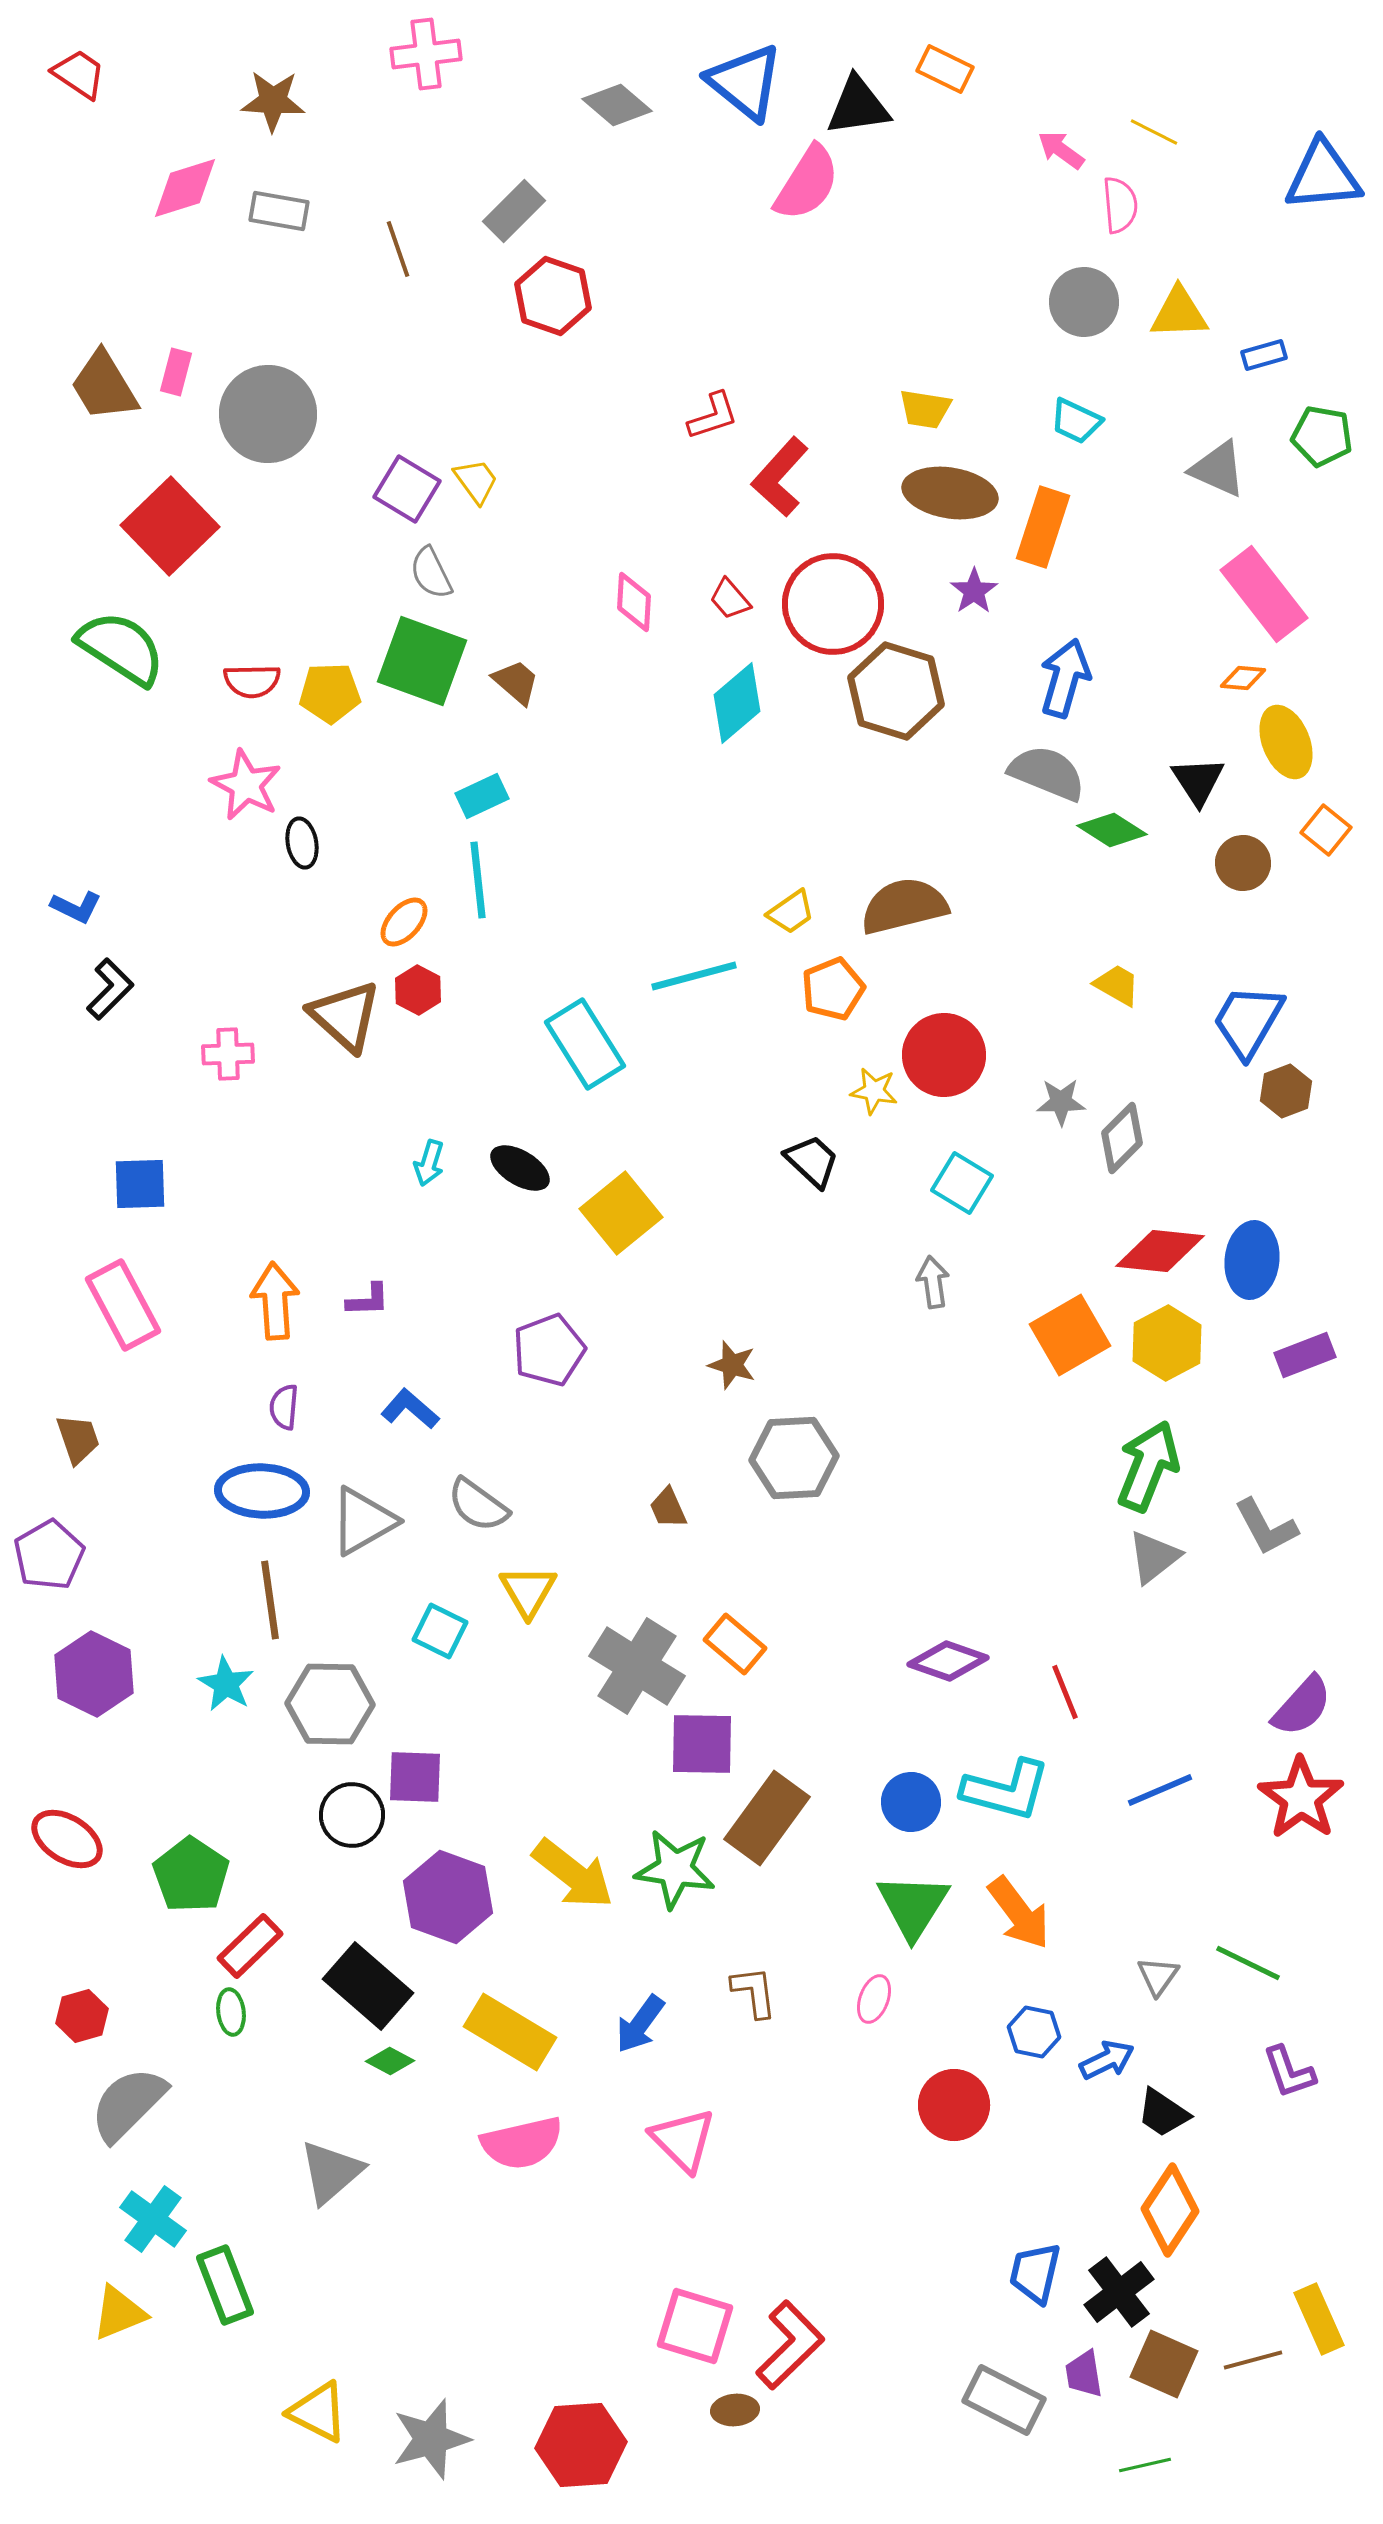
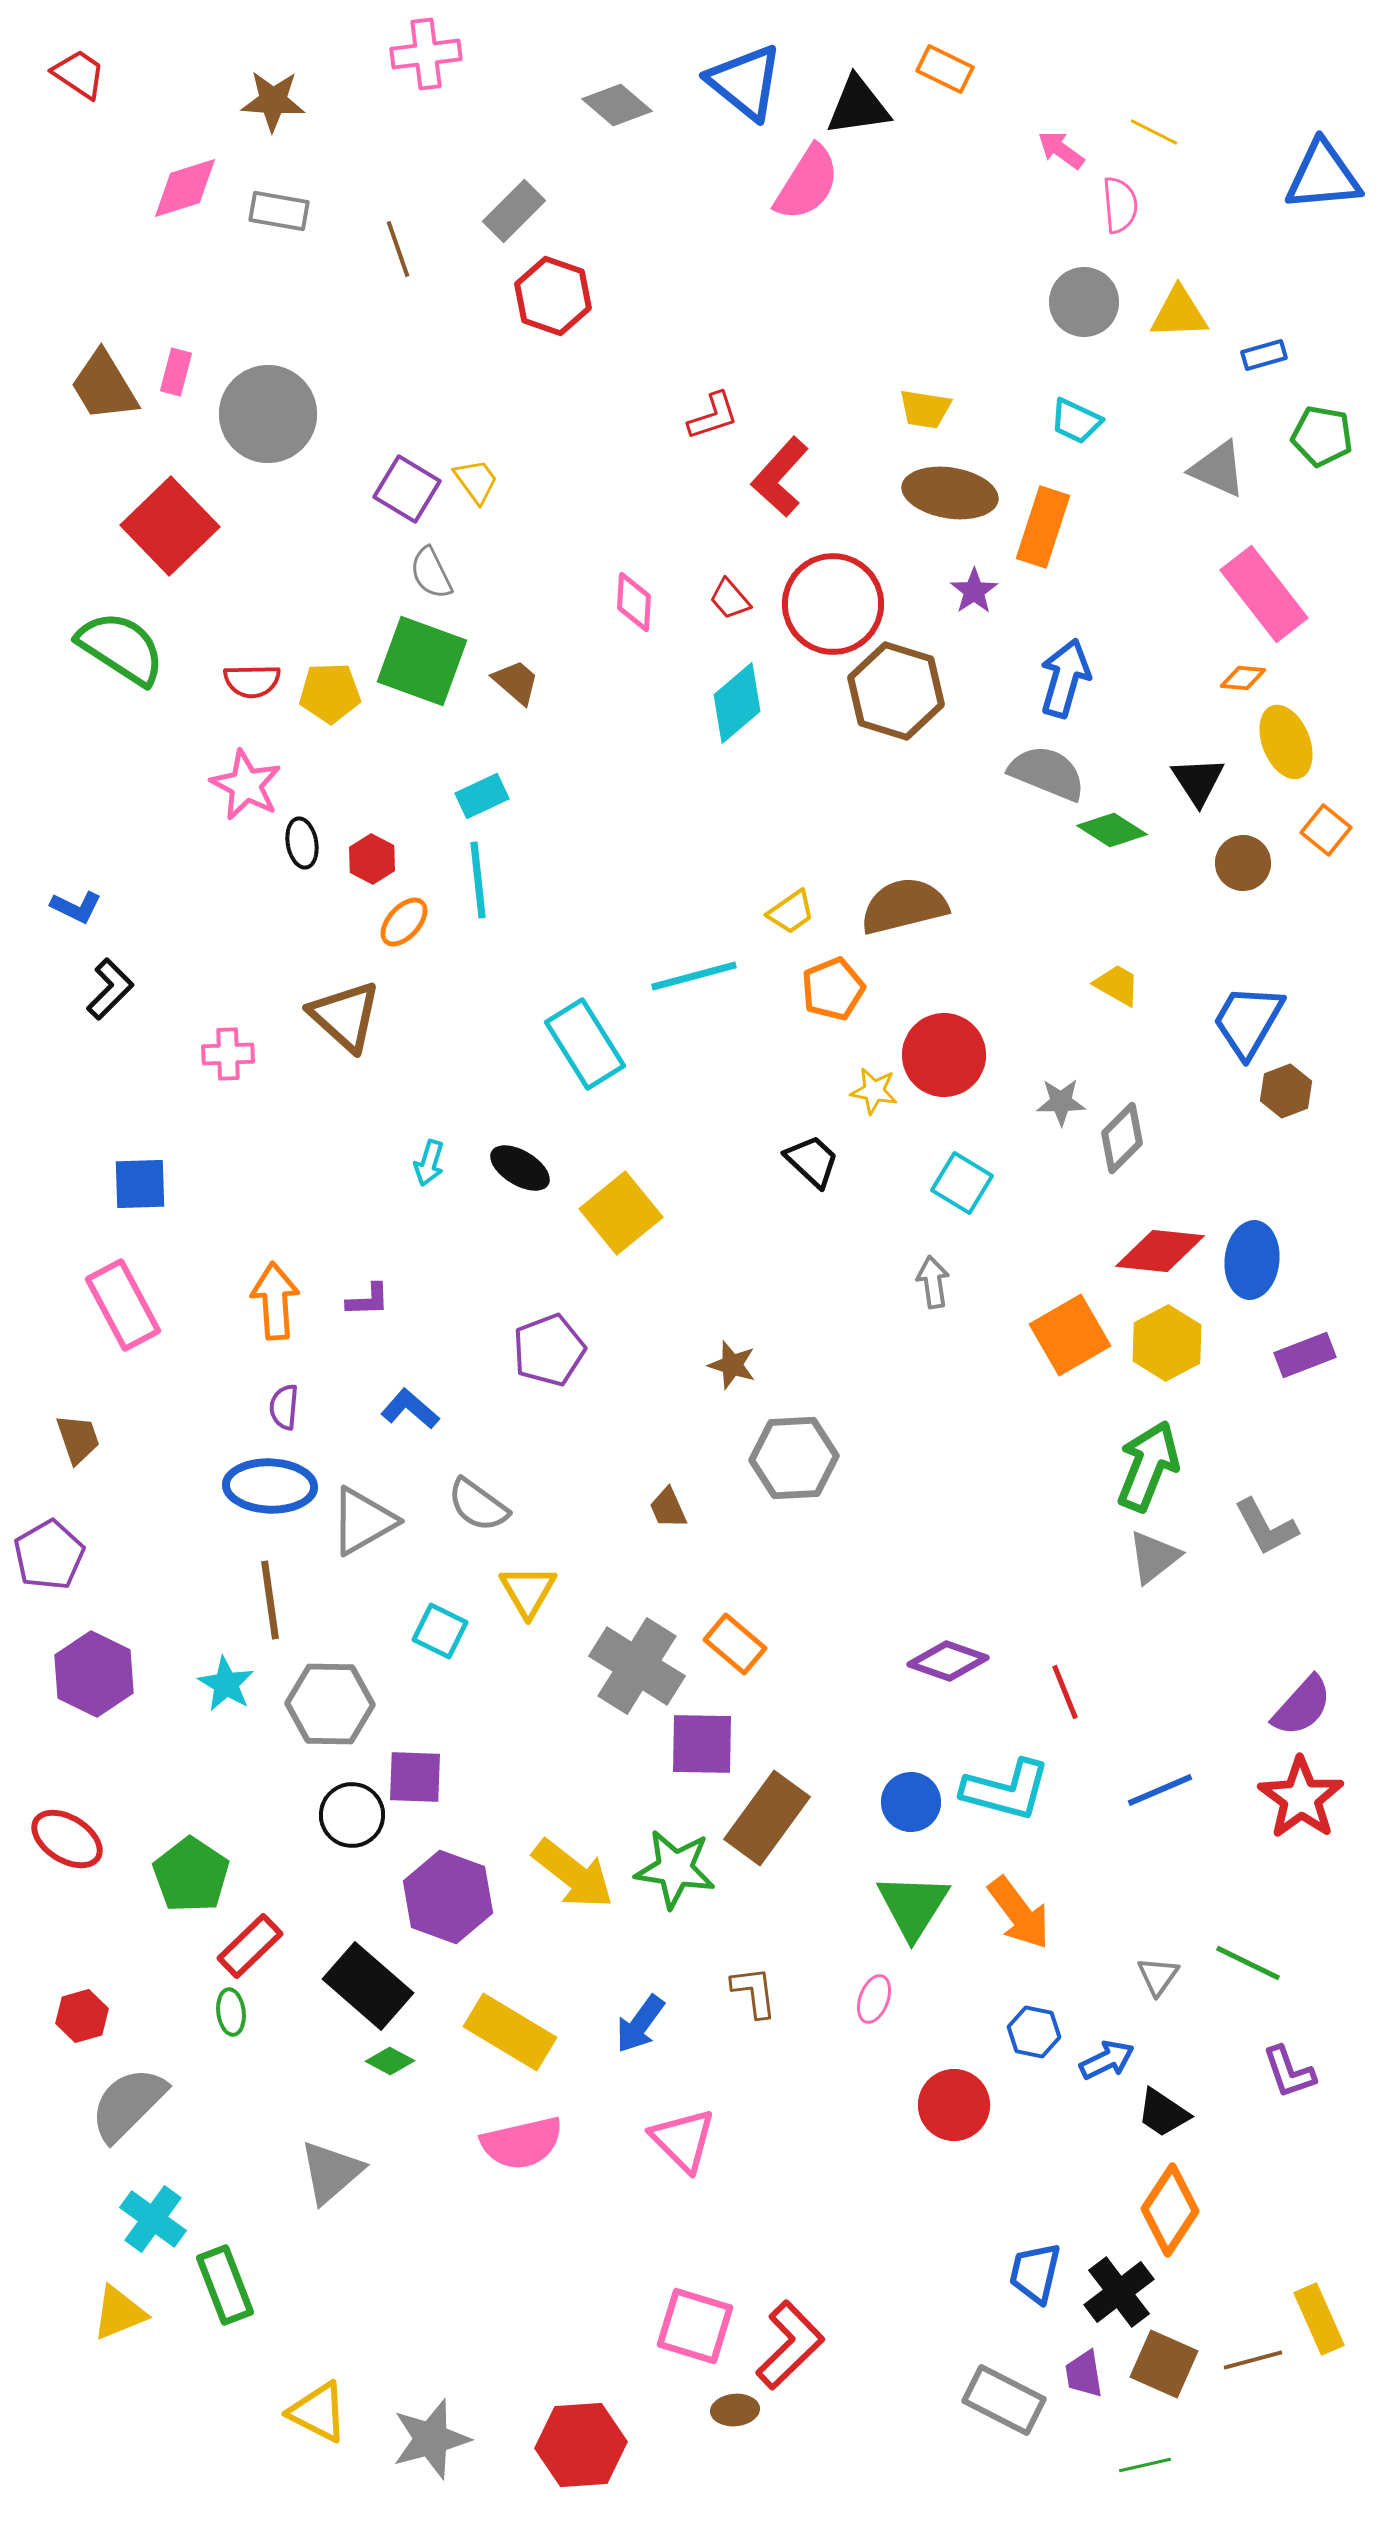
red hexagon at (418, 990): moved 46 px left, 131 px up
blue ellipse at (262, 1491): moved 8 px right, 5 px up
